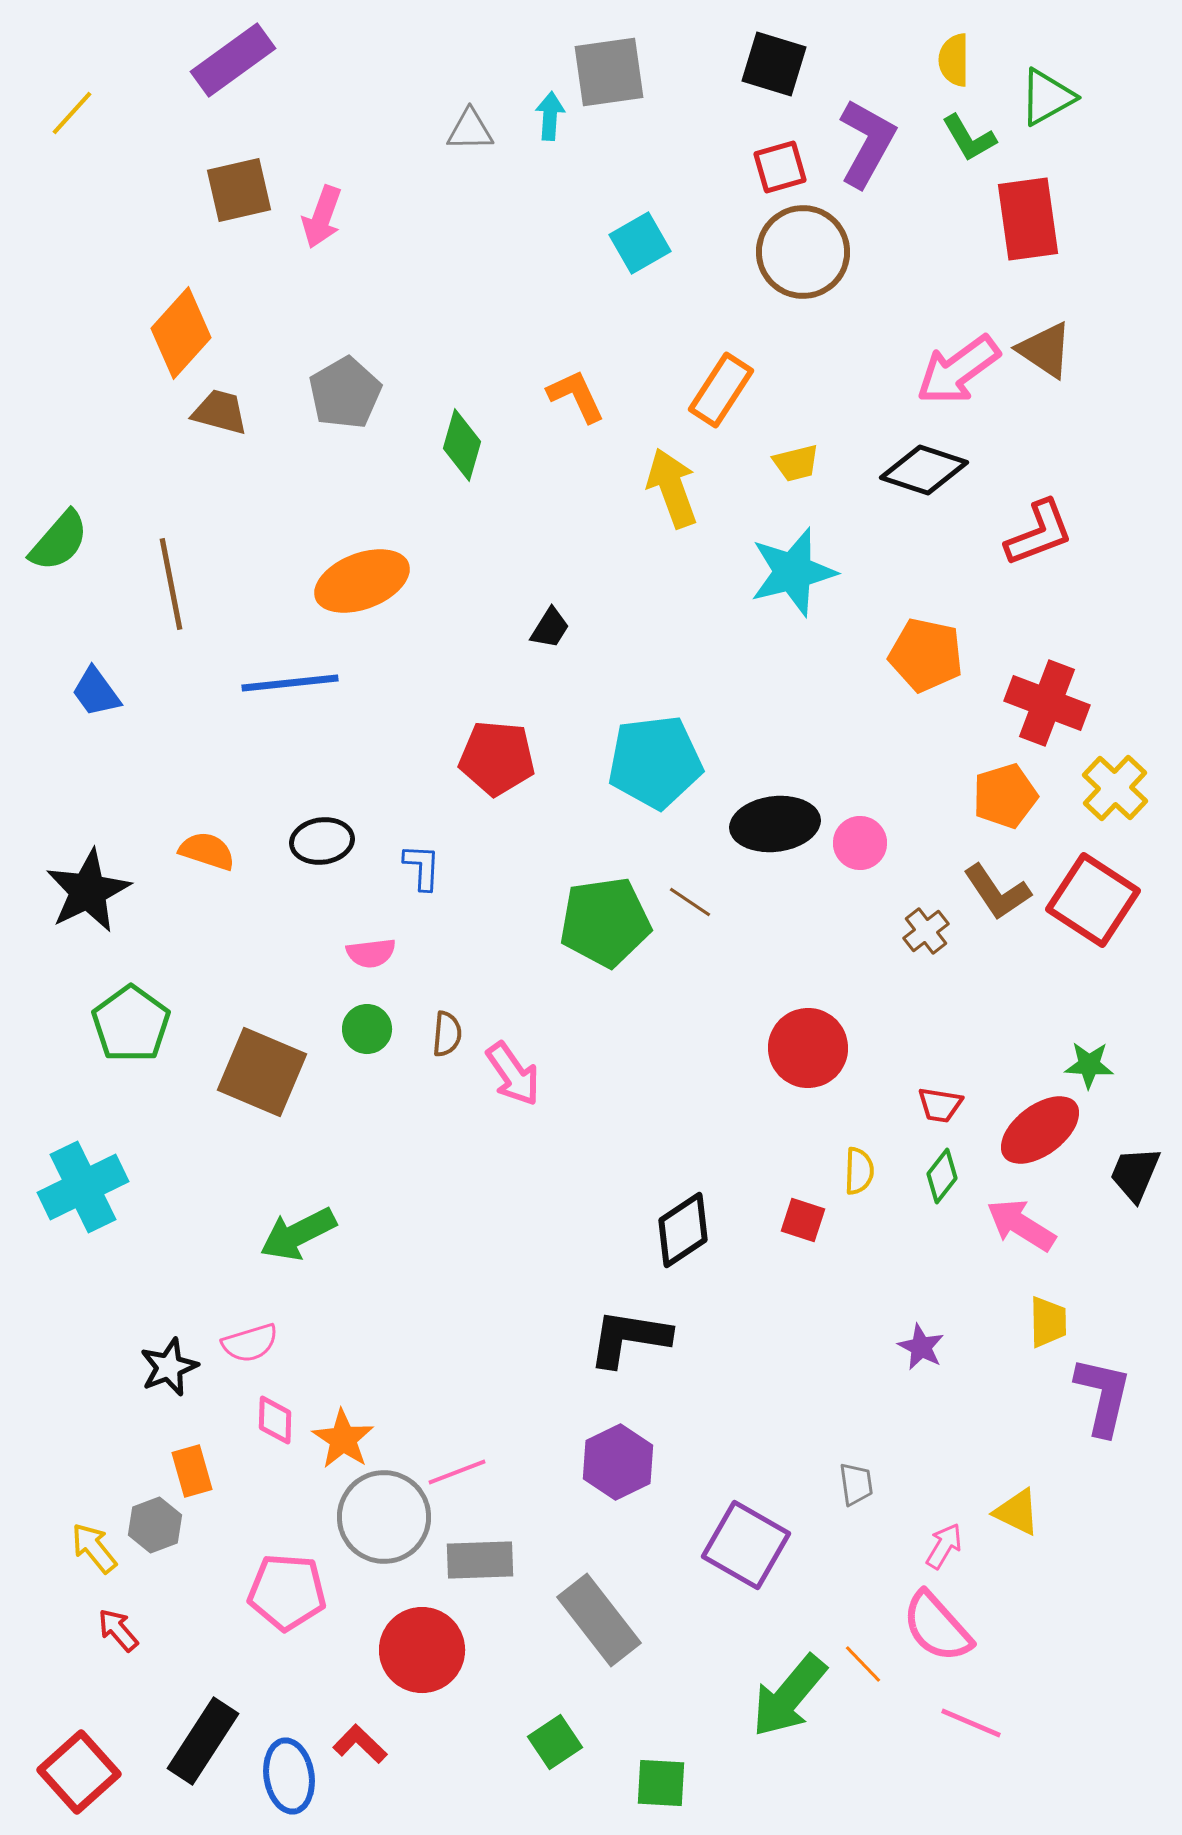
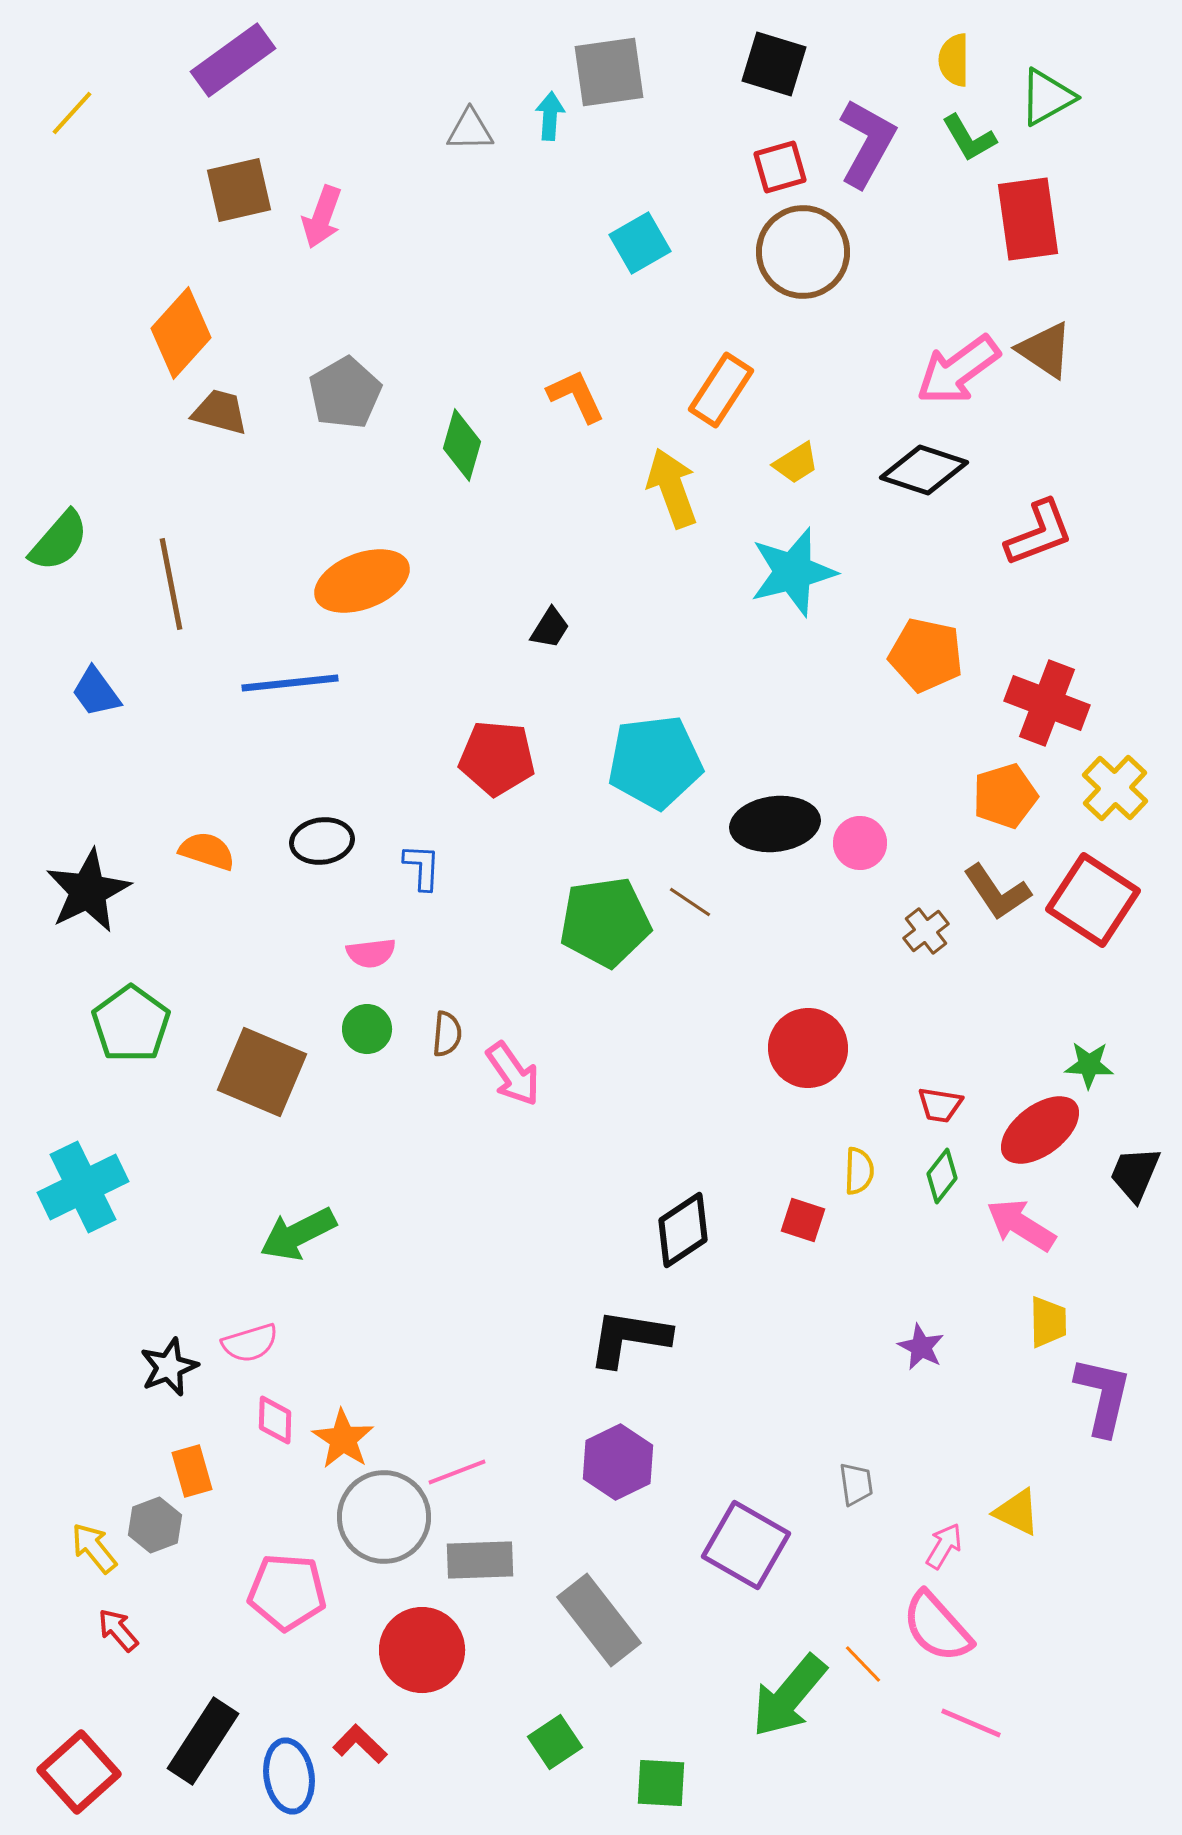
yellow trapezoid at (796, 463): rotated 18 degrees counterclockwise
